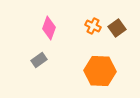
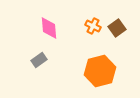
pink diamond: rotated 25 degrees counterclockwise
orange hexagon: rotated 16 degrees counterclockwise
